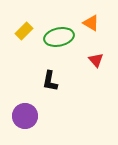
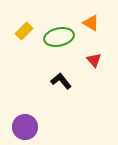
red triangle: moved 2 px left
black L-shape: moved 11 px right; rotated 130 degrees clockwise
purple circle: moved 11 px down
